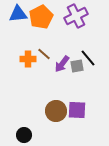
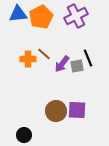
black line: rotated 18 degrees clockwise
